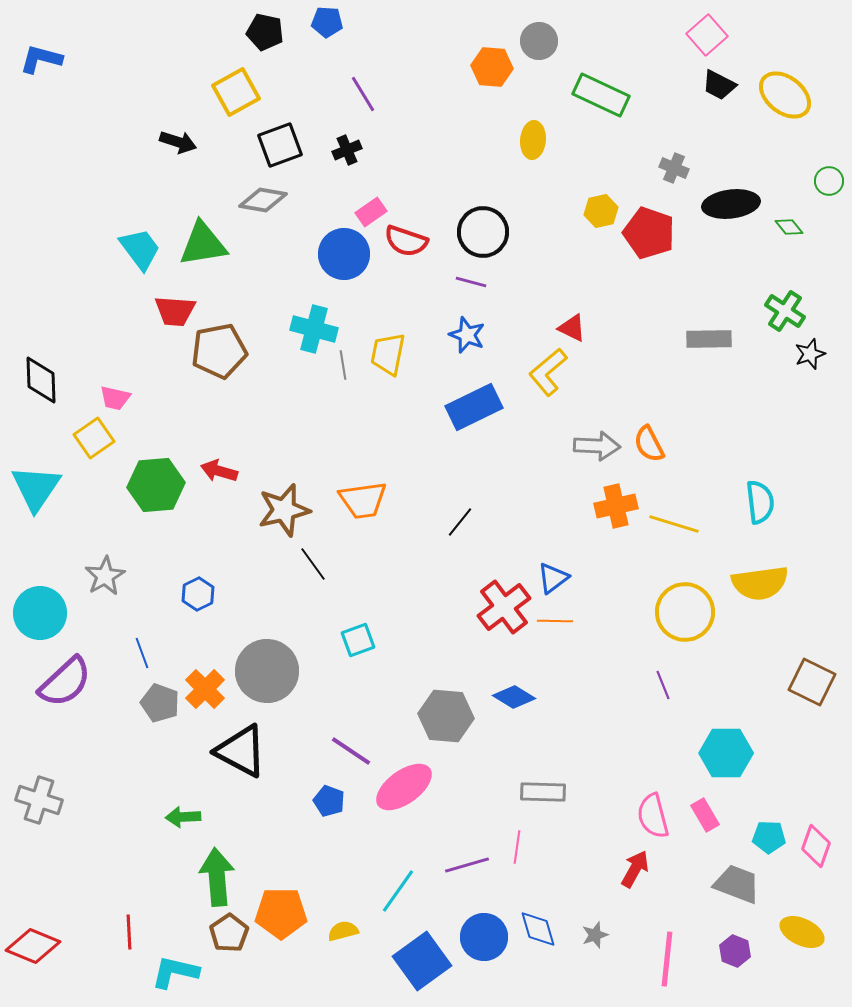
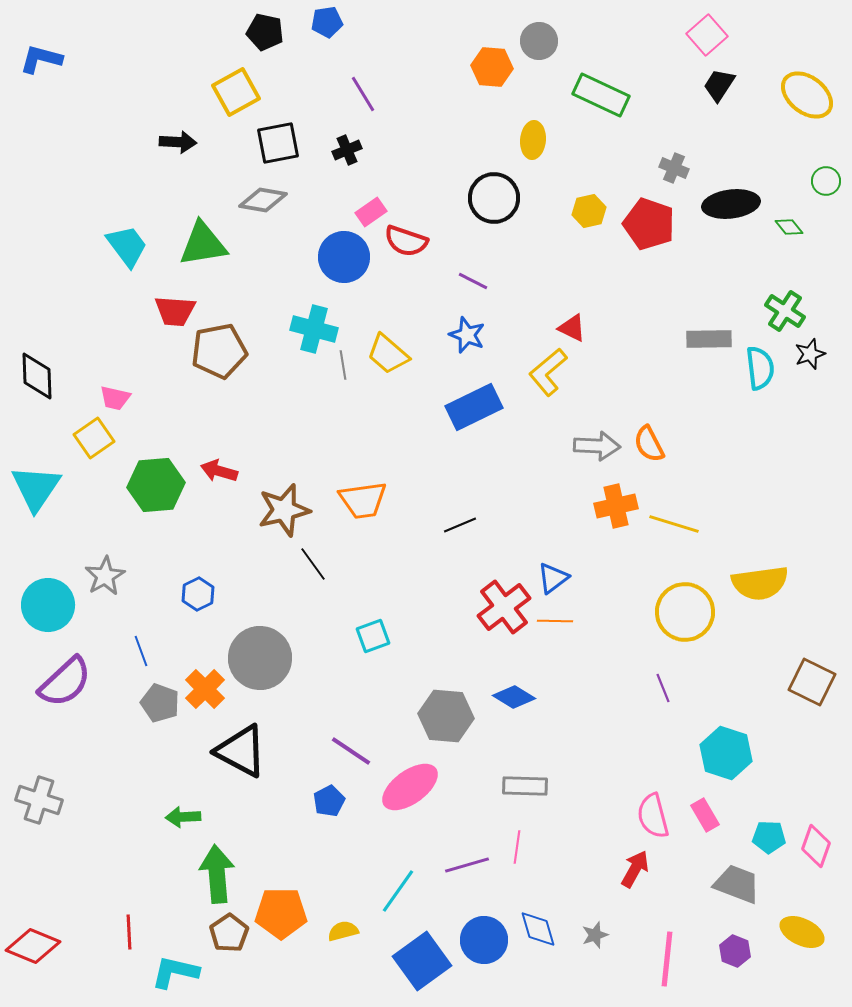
blue pentagon at (327, 22): rotated 12 degrees counterclockwise
black trapezoid at (719, 85): rotated 96 degrees clockwise
yellow ellipse at (785, 95): moved 22 px right
black arrow at (178, 142): rotated 15 degrees counterclockwise
black square at (280, 145): moved 2 px left, 2 px up; rotated 9 degrees clockwise
green circle at (829, 181): moved 3 px left
yellow hexagon at (601, 211): moved 12 px left
black circle at (483, 232): moved 11 px right, 34 px up
red pentagon at (649, 233): moved 9 px up
cyan trapezoid at (140, 249): moved 13 px left, 3 px up
blue circle at (344, 254): moved 3 px down
purple line at (471, 282): moved 2 px right, 1 px up; rotated 12 degrees clockwise
yellow trapezoid at (388, 354): rotated 60 degrees counterclockwise
black diamond at (41, 380): moved 4 px left, 4 px up
cyan semicircle at (760, 502): moved 134 px up
black line at (460, 522): moved 3 px down; rotated 28 degrees clockwise
cyan circle at (40, 613): moved 8 px right, 8 px up
cyan square at (358, 640): moved 15 px right, 4 px up
blue line at (142, 653): moved 1 px left, 2 px up
gray circle at (267, 671): moved 7 px left, 13 px up
purple line at (663, 685): moved 3 px down
cyan hexagon at (726, 753): rotated 18 degrees clockwise
pink ellipse at (404, 787): moved 6 px right
gray rectangle at (543, 792): moved 18 px left, 6 px up
blue pentagon at (329, 801): rotated 24 degrees clockwise
green arrow at (217, 877): moved 3 px up
blue circle at (484, 937): moved 3 px down
